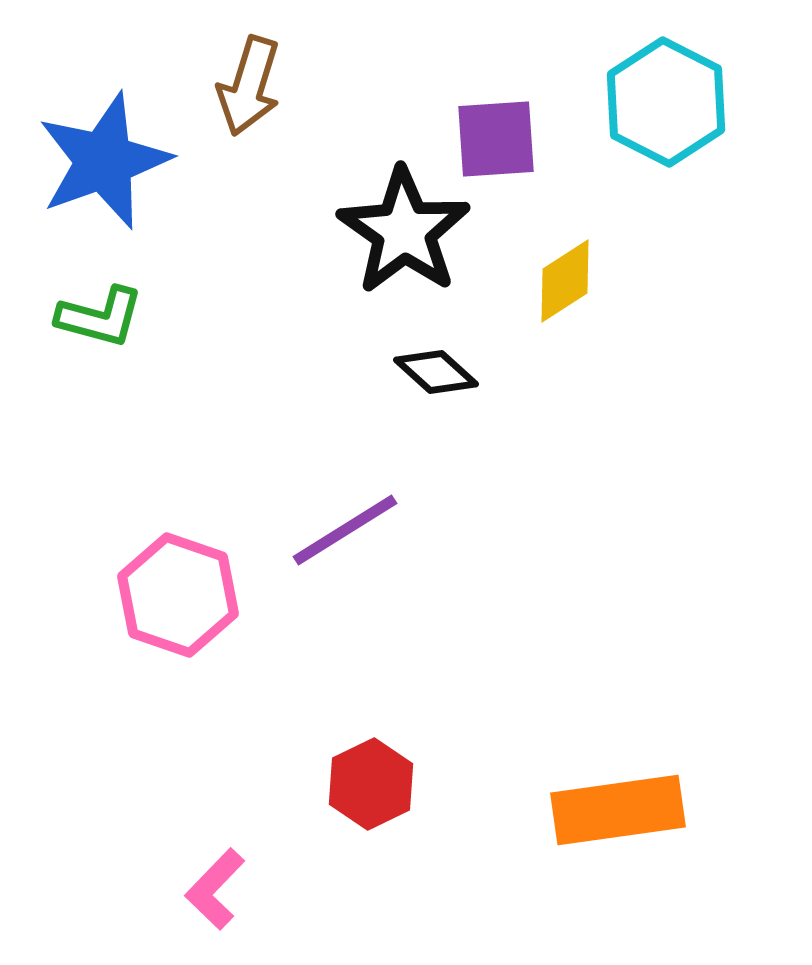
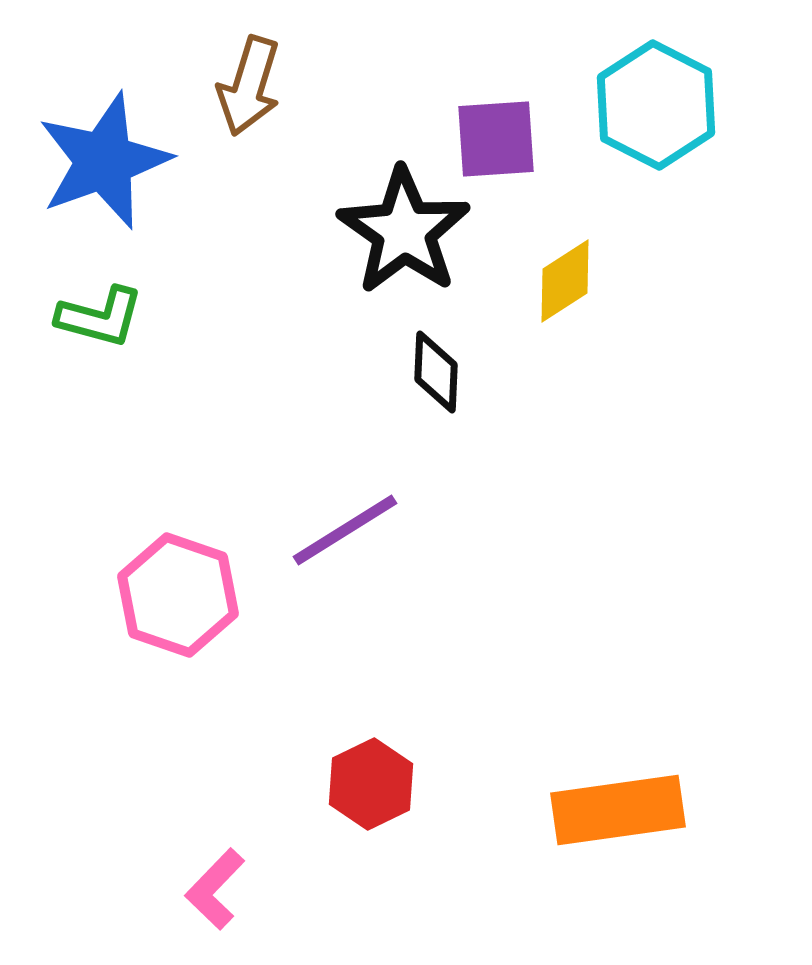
cyan hexagon: moved 10 px left, 3 px down
black diamond: rotated 50 degrees clockwise
